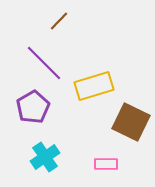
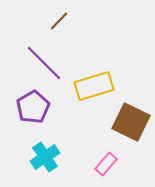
pink rectangle: rotated 50 degrees counterclockwise
